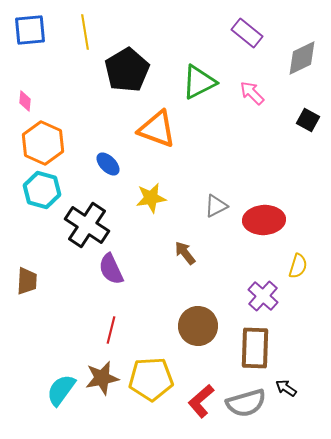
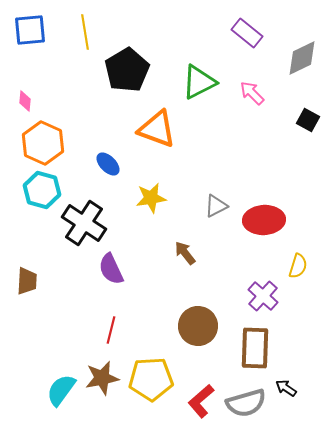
black cross: moved 3 px left, 2 px up
